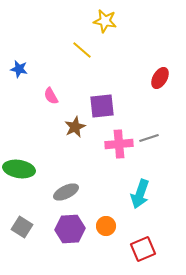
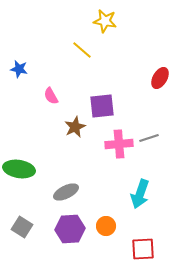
red square: rotated 20 degrees clockwise
